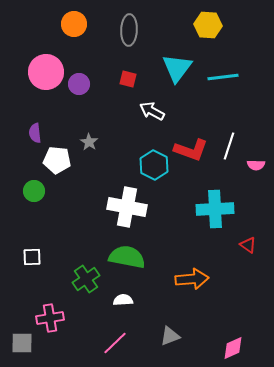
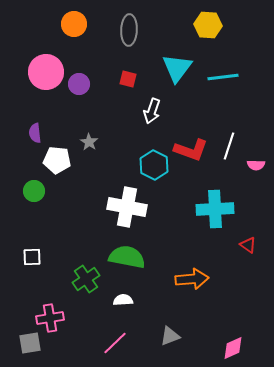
white arrow: rotated 100 degrees counterclockwise
gray square: moved 8 px right; rotated 10 degrees counterclockwise
